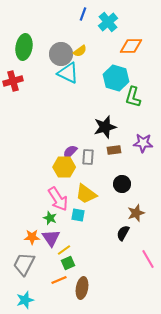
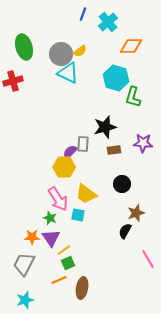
green ellipse: rotated 25 degrees counterclockwise
gray rectangle: moved 5 px left, 13 px up
black semicircle: moved 2 px right, 2 px up
